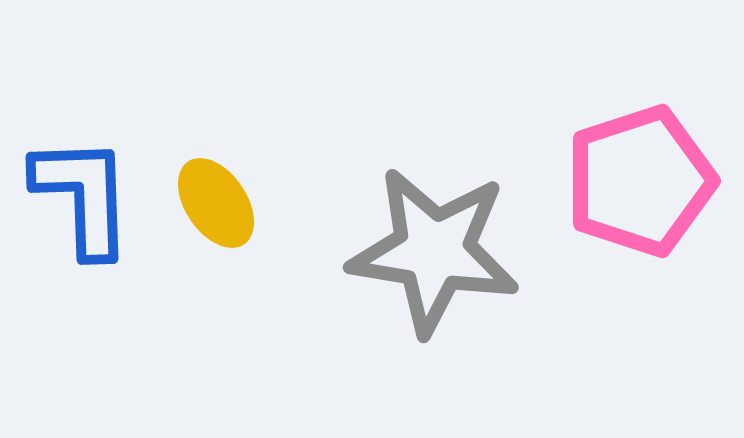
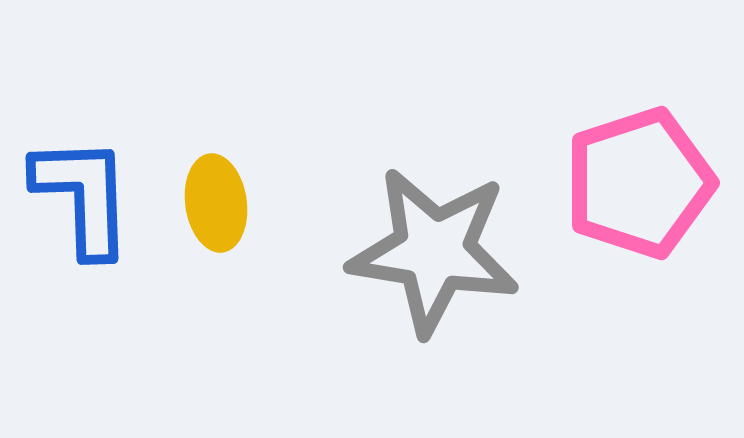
pink pentagon: moved 1 px left, 2 px down
yellow ellipse: rotated 26 degrees clockwise
